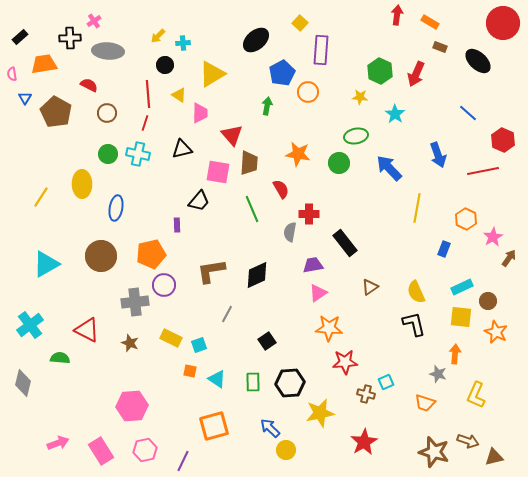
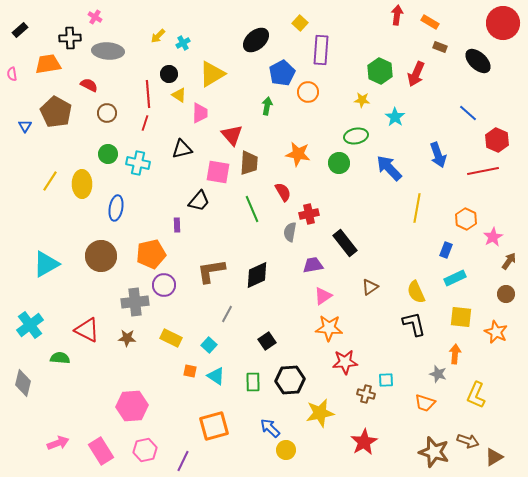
pink cross at (94, 21): moved 1 px right, 4 px up; rotated 24 degrees counterclockwise
black rectangle at (20, 37): moved 7 px up
cyan cross at (183, 43): rotated 24 degrees counterclockwise
orange trapezoid at (44, 64): moved 4 px right
black circle at (165, 65): moved 4 px right, 9 px down
yellow star at (360, 97): moved 2 px right, 3 px down
blue triangle at (25, 98): moved 28 px down
cyan star at (395, 114): moved 3 px down
red hexagon at (503, 140): moved 6 px left
cyan cross at (138, 154): moved 9 px down
red semicircle at (281, 189): moved 2 px right, 3 px down
yellow line at (41, 197): moved 9 px right, 16 px up
red cross at (309, 214): rotated 12 degrees counterclockwise
blue rectangle at (444, 249): moved 2 px right, 1 px down
brown arrow at (509, 258): moved 3 px down
cyan rectangle at (462, 287): moved 7 px left, 9 px up
pink triangle at (318, 293): moved 5 px right, 3 px down
brown circle at (488, 301): moved 18 px right, 7 px up
brown star at (130, 343): moved 3 px left, 5 px up; rotated 18 degrees counterclockwise
cyan square at (199, 345): moved 10 px right; rotated 28 degrees counterclockwise
cyan triangle at (217, 379): moved 1 px left, 3 px up
cyan square at (386, 382): moved 2 px up; rotated 21 degrees clockwise
black hexagon at (290, 383): moved 3 px up
brown triangle at (494, 457): rotated 18 degrees counterclockwise
